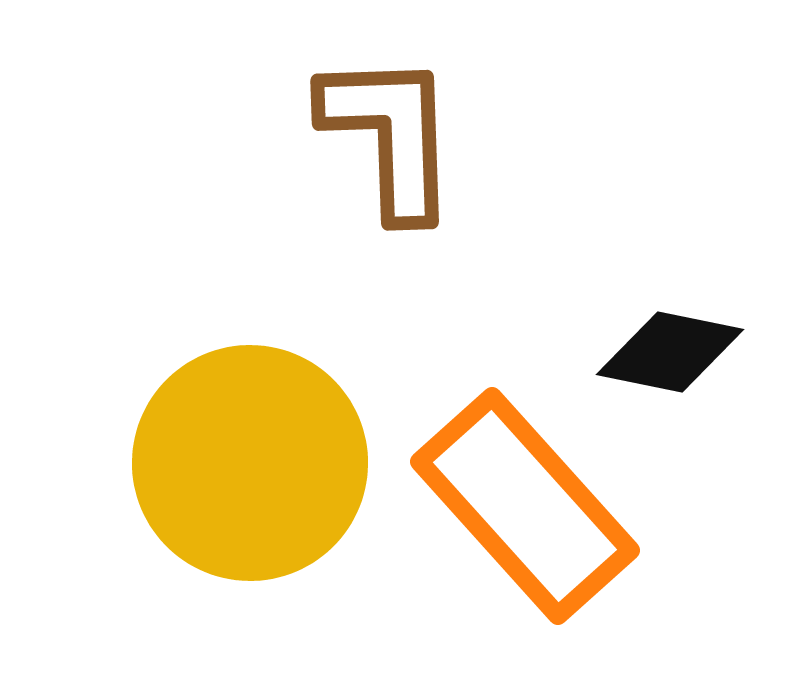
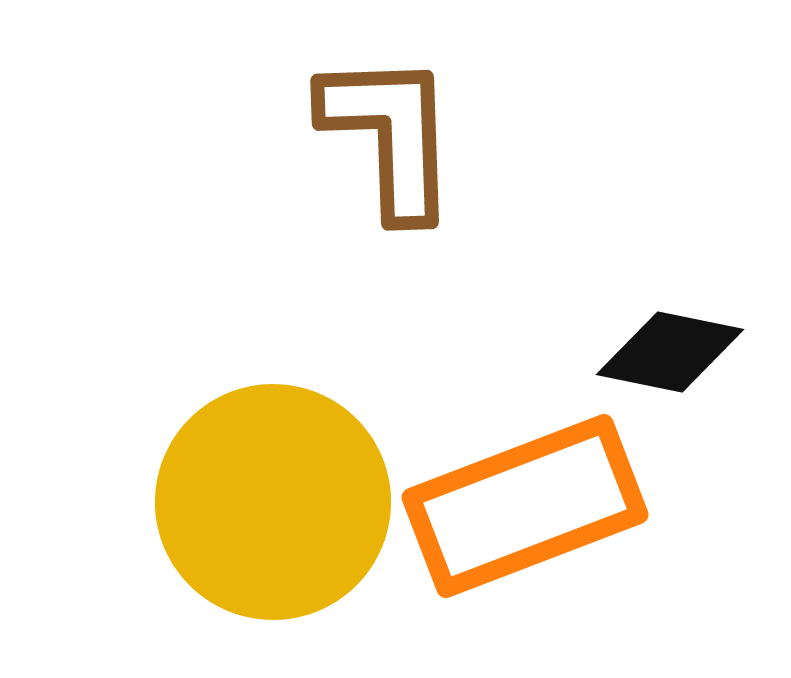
yellow circle: moved 23 px right, 39 px down
orange rectangle: rotated 69 degrees counterclockwise
